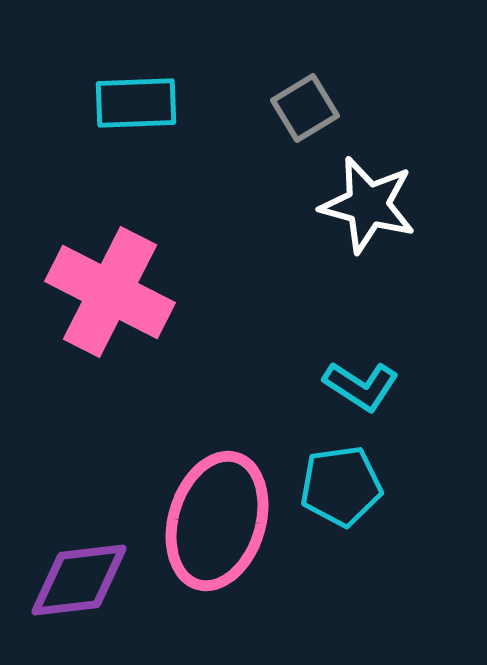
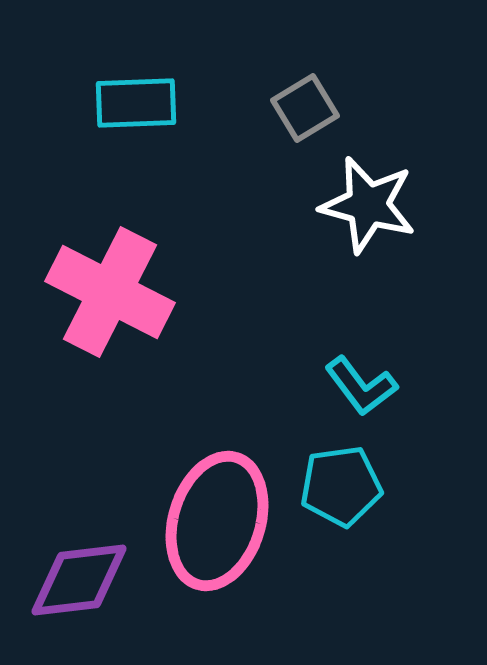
cyan L-shape: rotated 20 degrees clockwise
